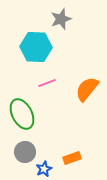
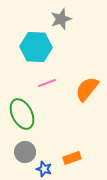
blue star: rotated 28 degrees counterclockwise
